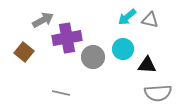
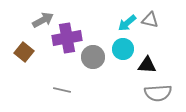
cyan arrow: moved 6 px down
gray line: moved 1 px right, 3 px up
